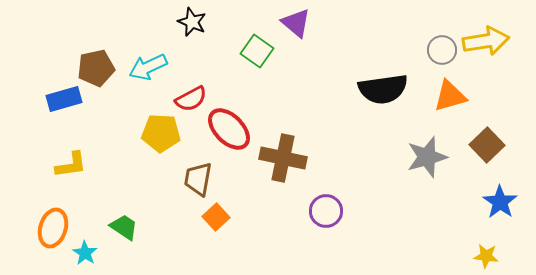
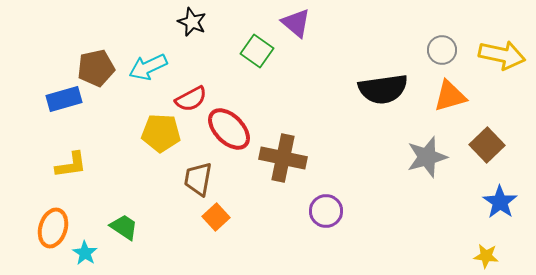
yellow arrow: moved 16 px right, 14 px down; rotated 21 degrees clockwise
